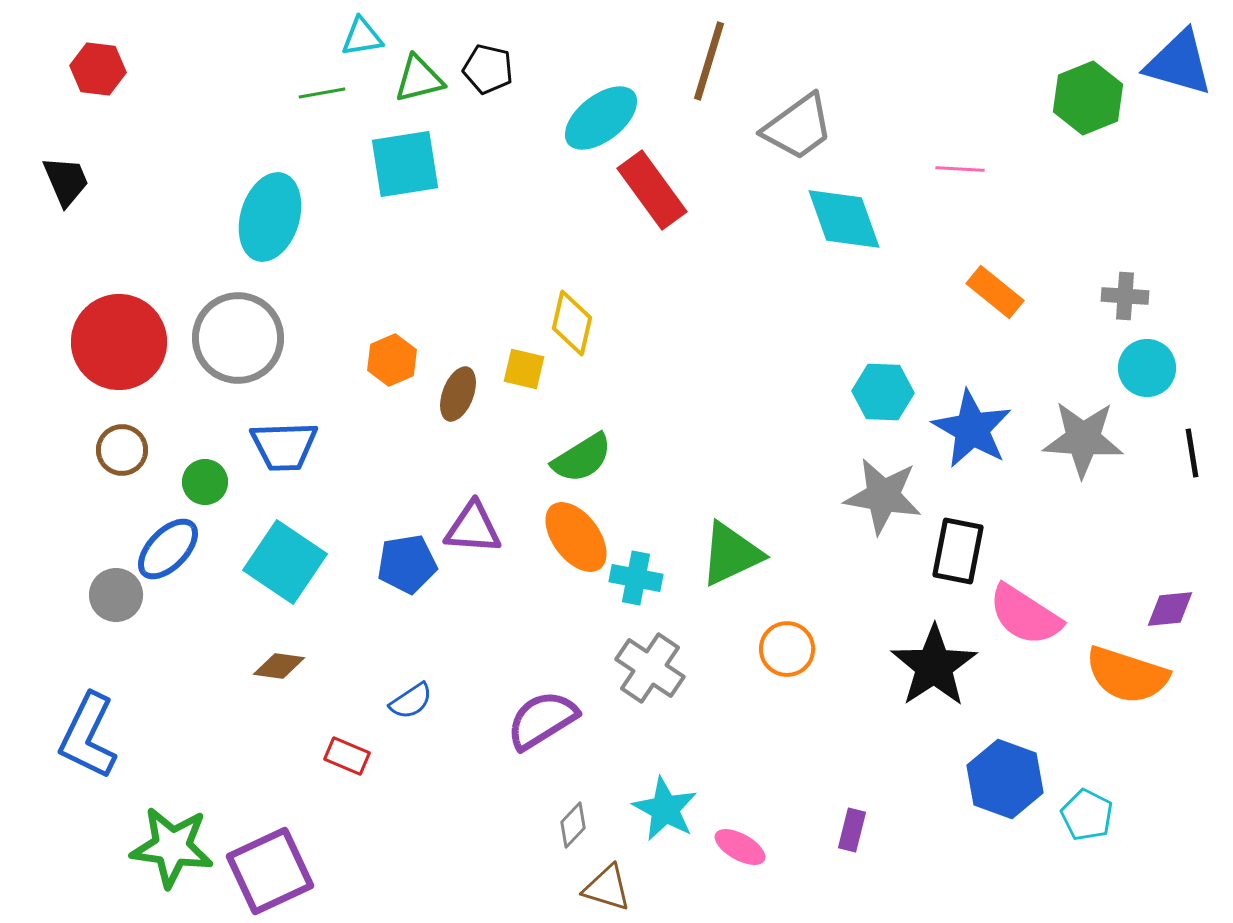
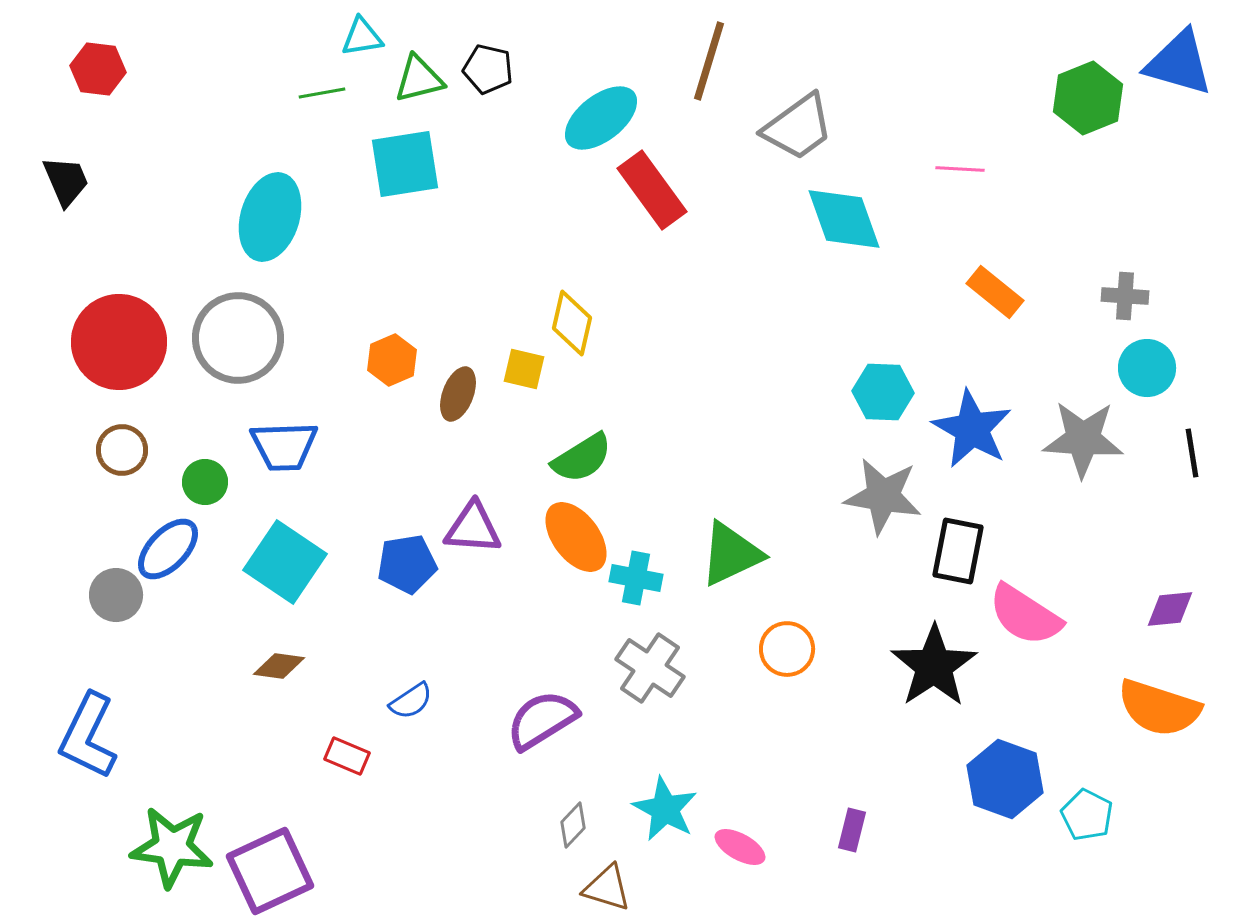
orange semicircle at (1127, 675): moved 32 px right, 33 px down
